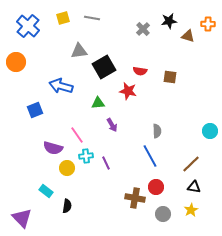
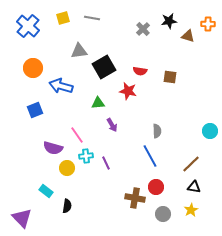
orange circle: moved 17 px right, 6 px down
